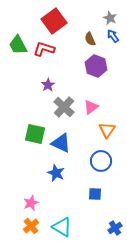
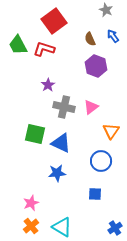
gray star: moved 4 px left, 8 px up
gray cross: rotated 30 degrees counterclockwise
orange triangle: moved 4 px right, 1 px down
blue star: moved 1 px right; rotated 30 degrees counterclockwise
